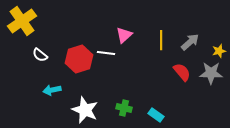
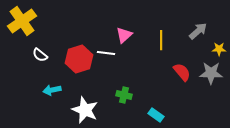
gray arrow: moved 8 px right, 11 px up
yellow star: moved 2 px up; rotated 16 degrees clockwise
green cross: moved 13 px up
